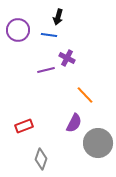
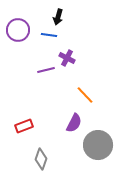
gray circle: moved 2 px down
